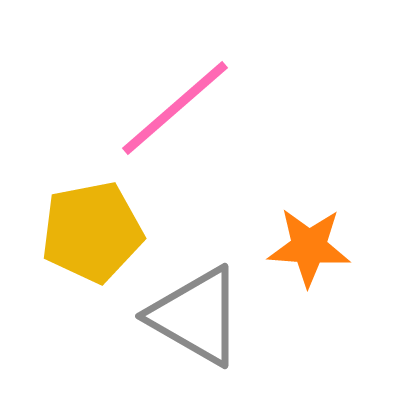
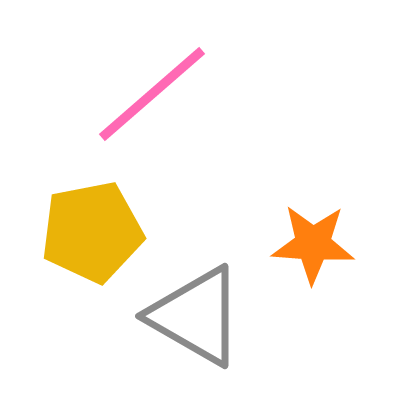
pink line: moved 23 px left, 14 px up
orange star: moved 4 px right, 3 px up
